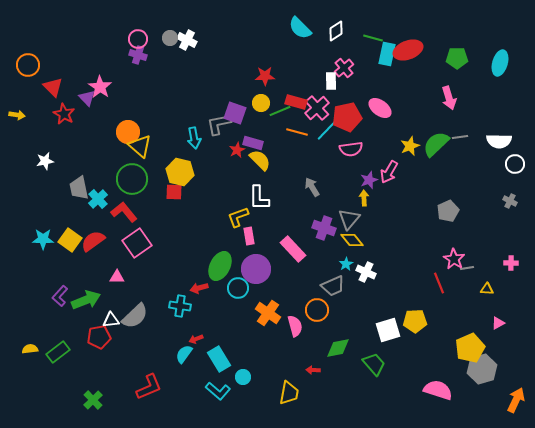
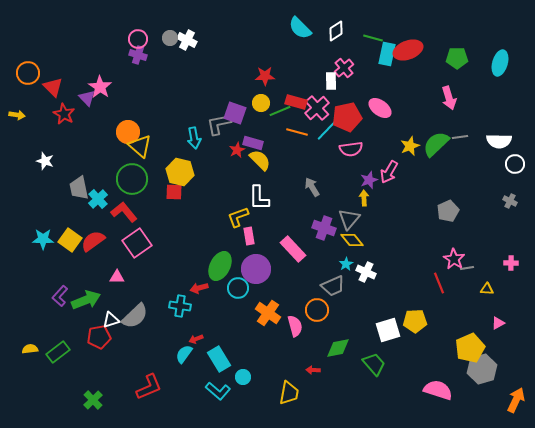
orange circle at (28, 65): moved 8 px down
white star at (45, 161): rotated 30 degrees clockwise
white triangle at (111, 320): rotated 12 degrees counterclockwise
